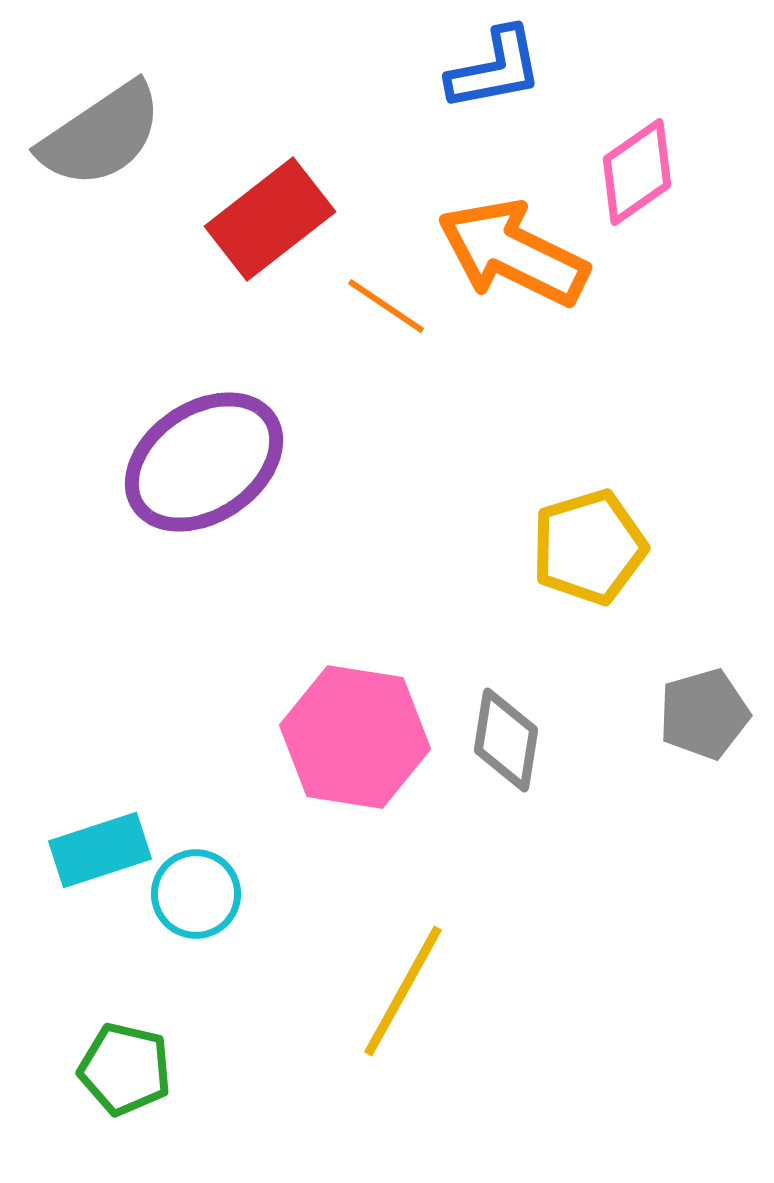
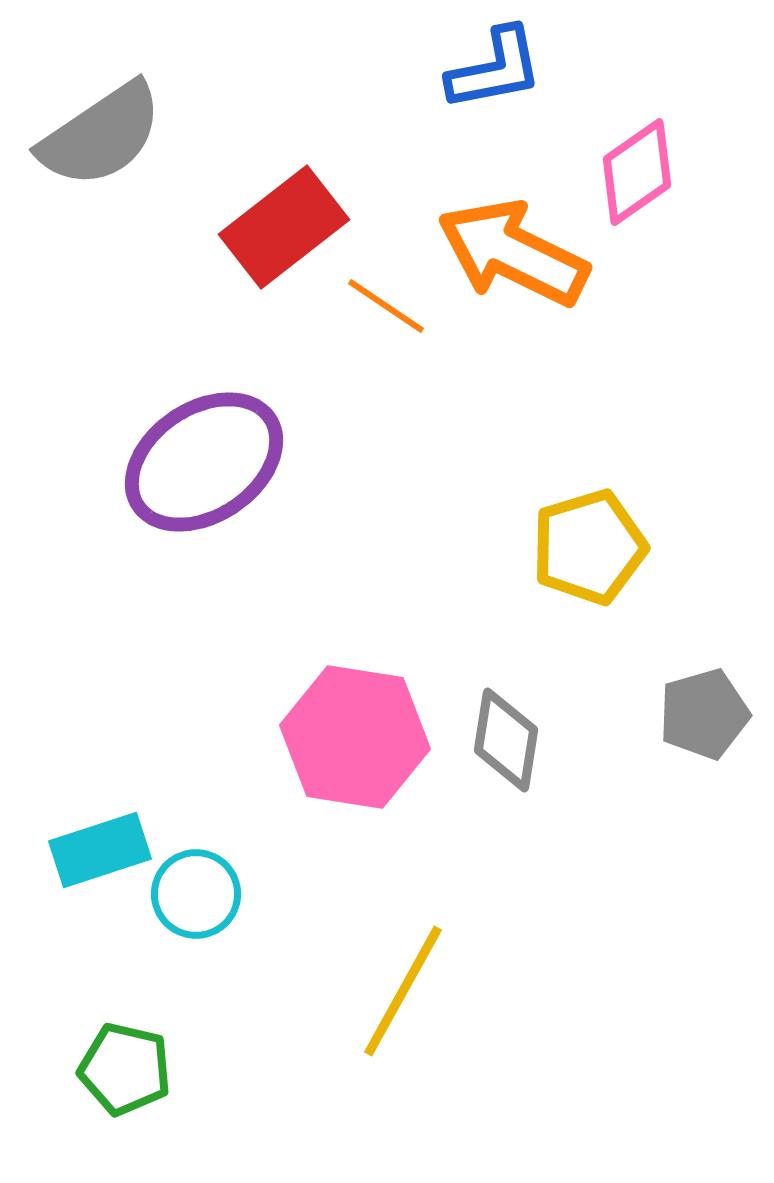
red rectangle: moved 14 px right, 8 px down
